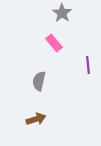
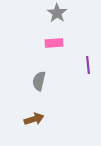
gray star: moved 5 px left
pink rectangle: rotated 54 degrees counterclockwise
brown arrow: moved 2 px left
